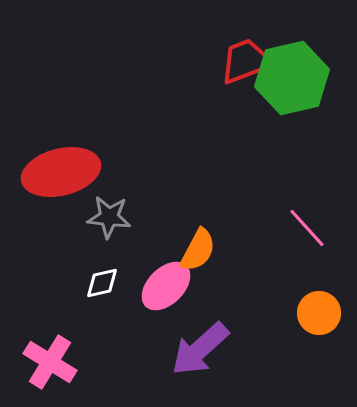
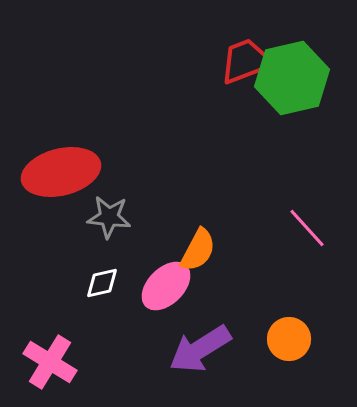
orange circle: moved 30 px left, 26 px down
purple arrow: rotated 10 degrees clockwise
